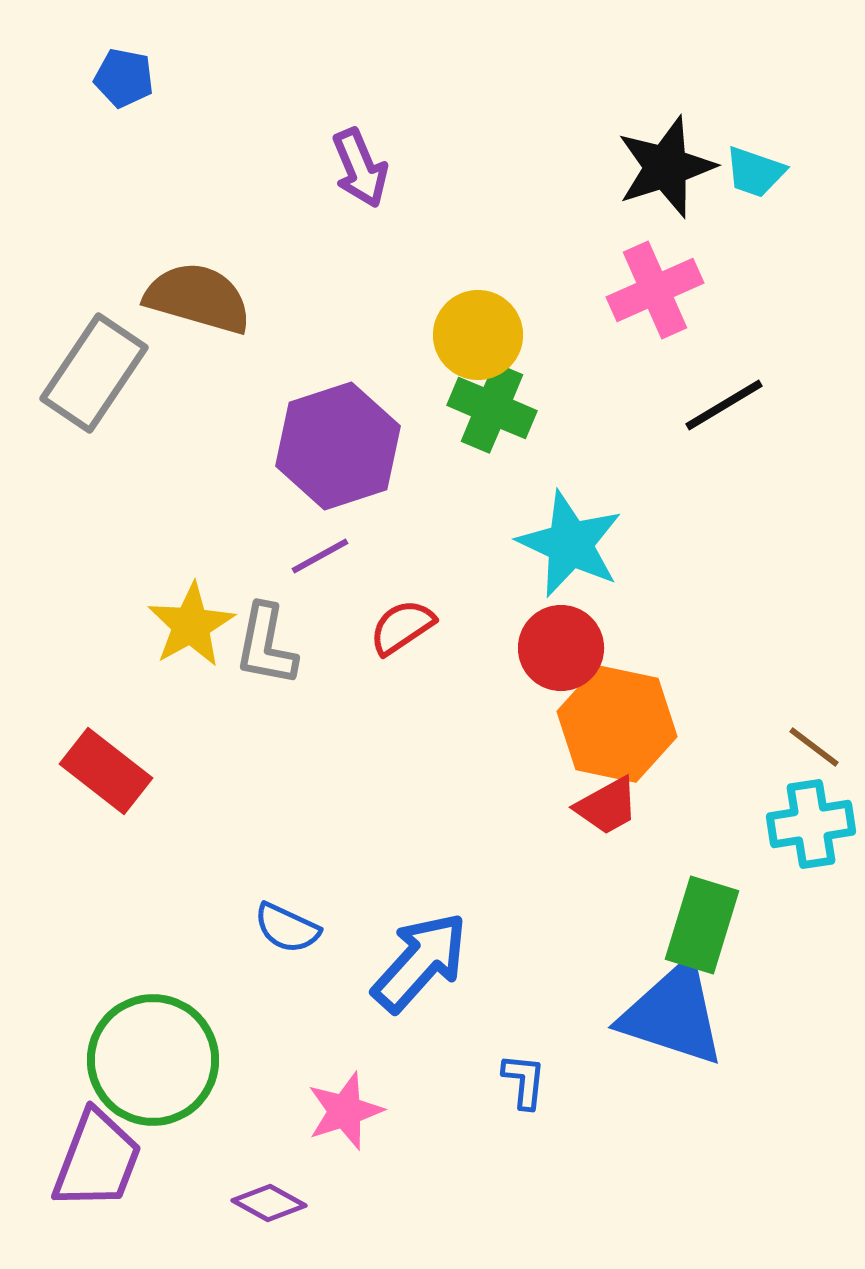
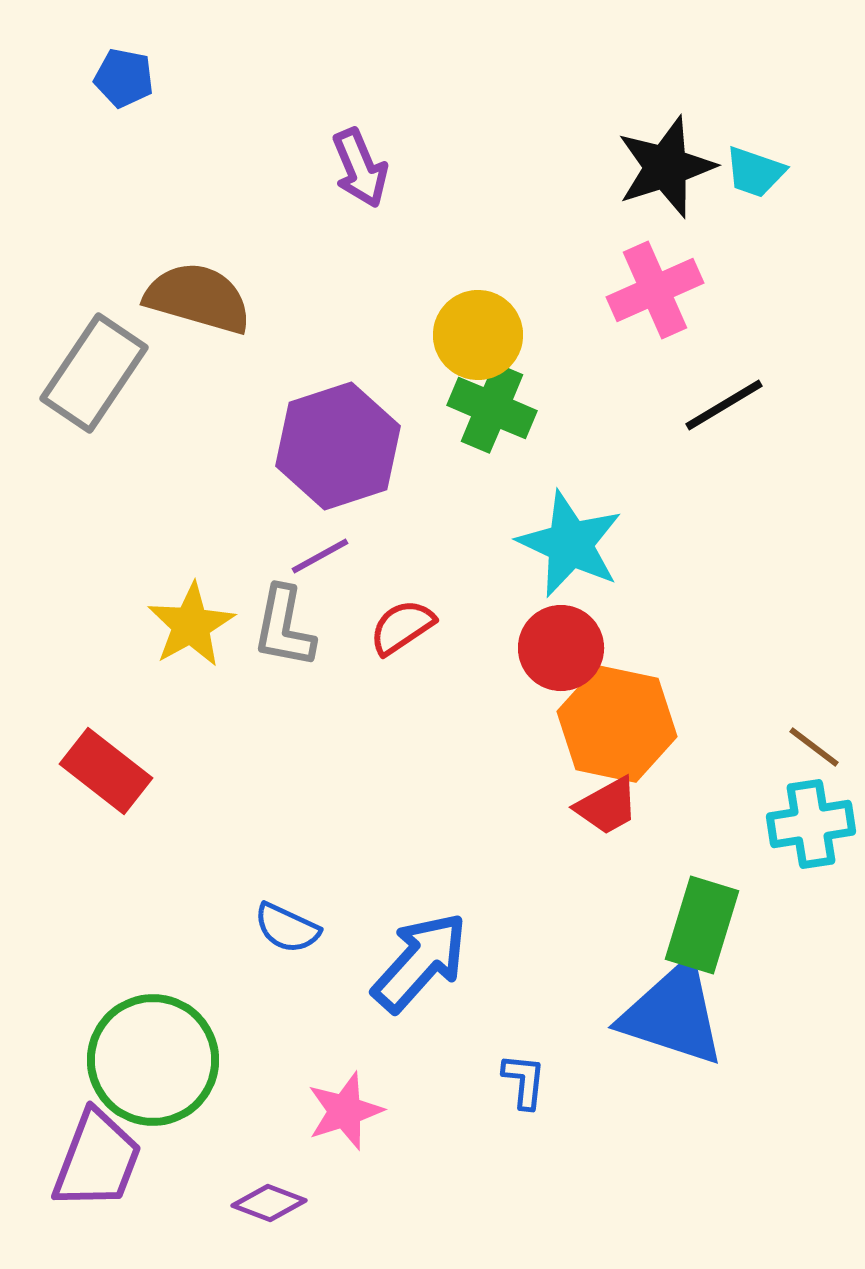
gray L-shape: moved 18 px right, 18 px up
purple diamond: rotated 8 degrees counterclockwise
